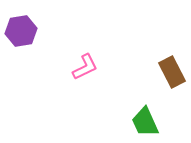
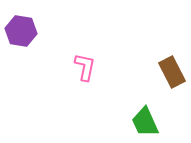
purple hexagon: rotated 20 degrees clockwise
pink L-shape: rotated 52 degrees counterclockwise
